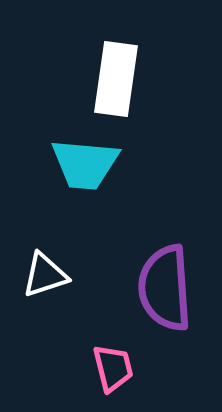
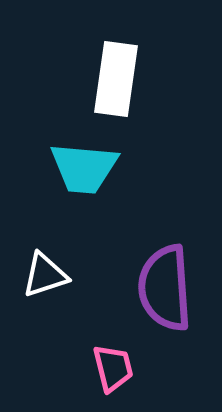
cyan trapezoid: moved 1 px left, 4 px down
